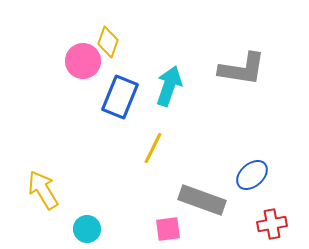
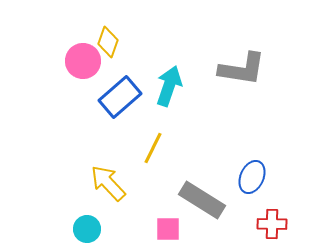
blue rectangle: rotated 27 degrees clockwise
blue ellipse: moved 2 px down; rotated 24 degrees counterclockwise
yellow arrow: moved 65 px right, 7 px up; rotated 12 degrees counterclockwise
gray rectangle: rotated 12 degrees clockwise
red cross: rotated 12 degrees clockwise
pink square: rotated 8 degrees clockwise
